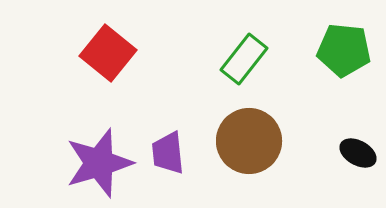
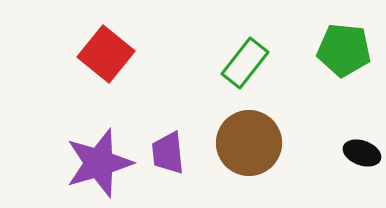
red square: moved 2 px left, 1 px down
green rectangle: moved 1 px right, 4 px down
brown circle: moved 2 px down
black ellipse: moved 4 px right; rotated 9 degrees counterclockwise
